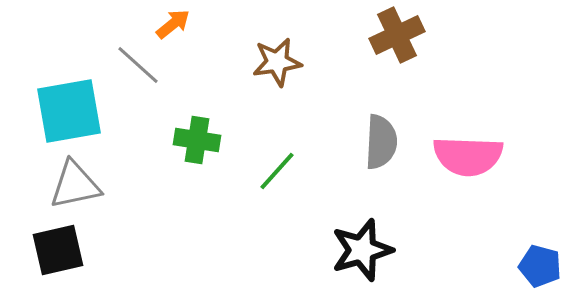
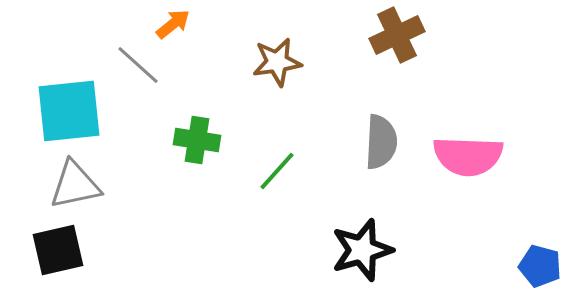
cyan square: rotated 4 degrees clockwise
